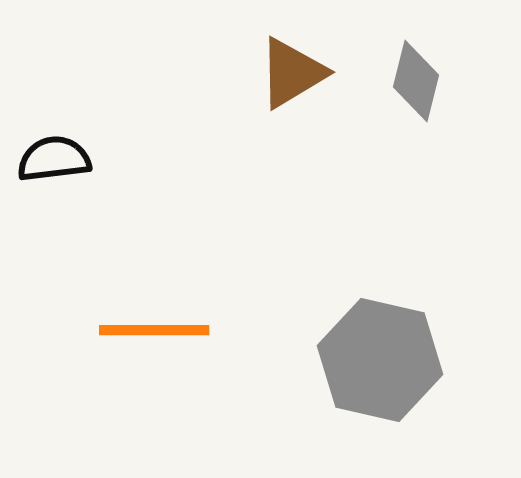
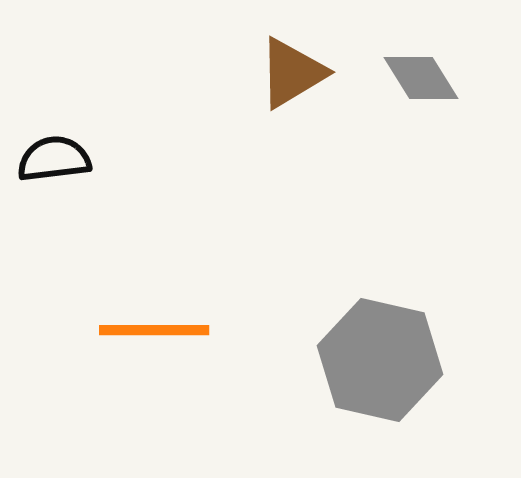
gray diamond: moved 5 px right, 3 px up; rotated 46 degrees counterclockwise
